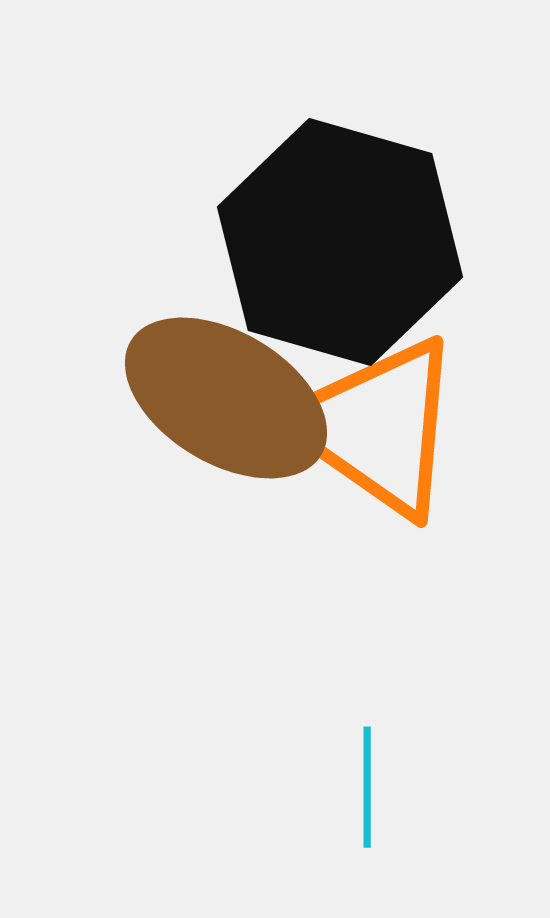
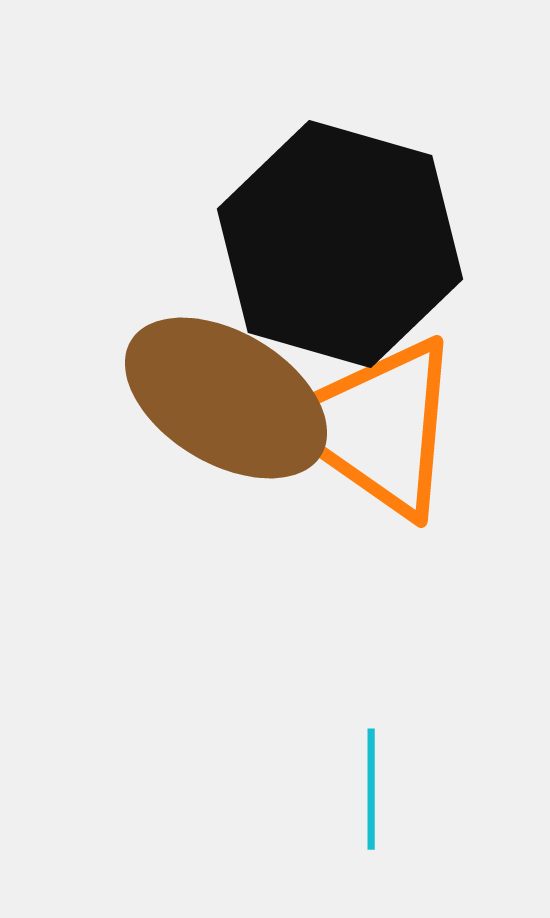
black hexagon: moved 2 px down
cyan line: moved 4 px right, 2 px down
